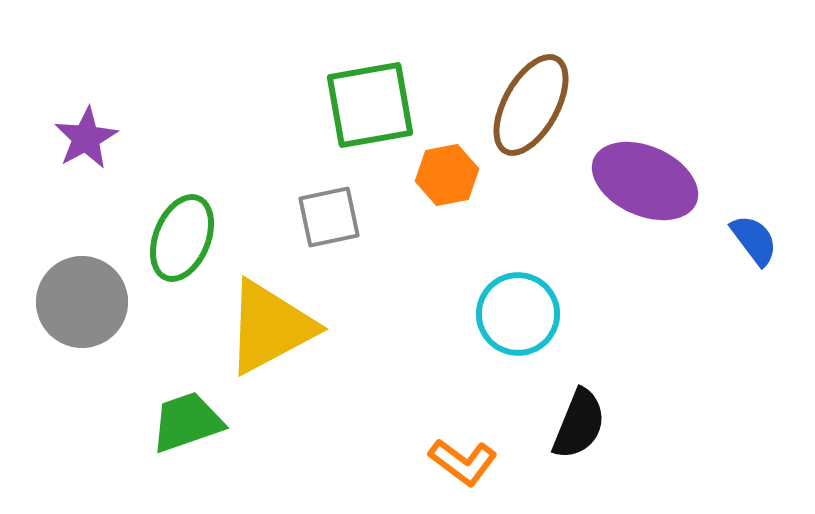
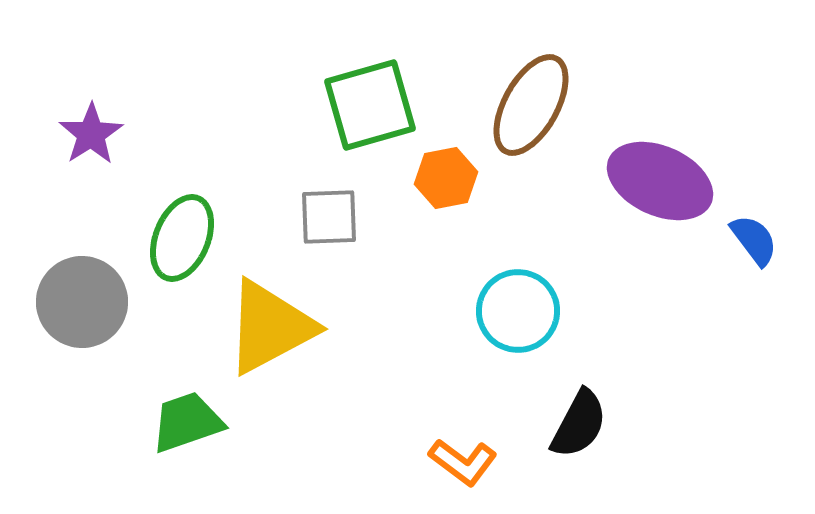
green square: rotated 6 degrees counterclockwise
purple star: moved 5 px right, 4 px up; rotated 4 degrees counterclockwise
orange hexagon: moved 1 px left, 3 px down
purple ellipse: moved 15 px right
gray square: rotated 10 degrees clockwise
cyan circle: moved 3 px up
black semicircle: rotated 6 degrees clockwise
